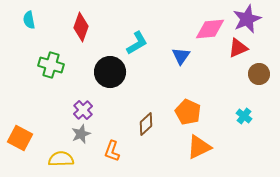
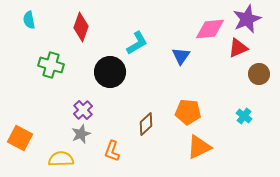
orange pentagon: rotated 20 degrees counterclockwise
